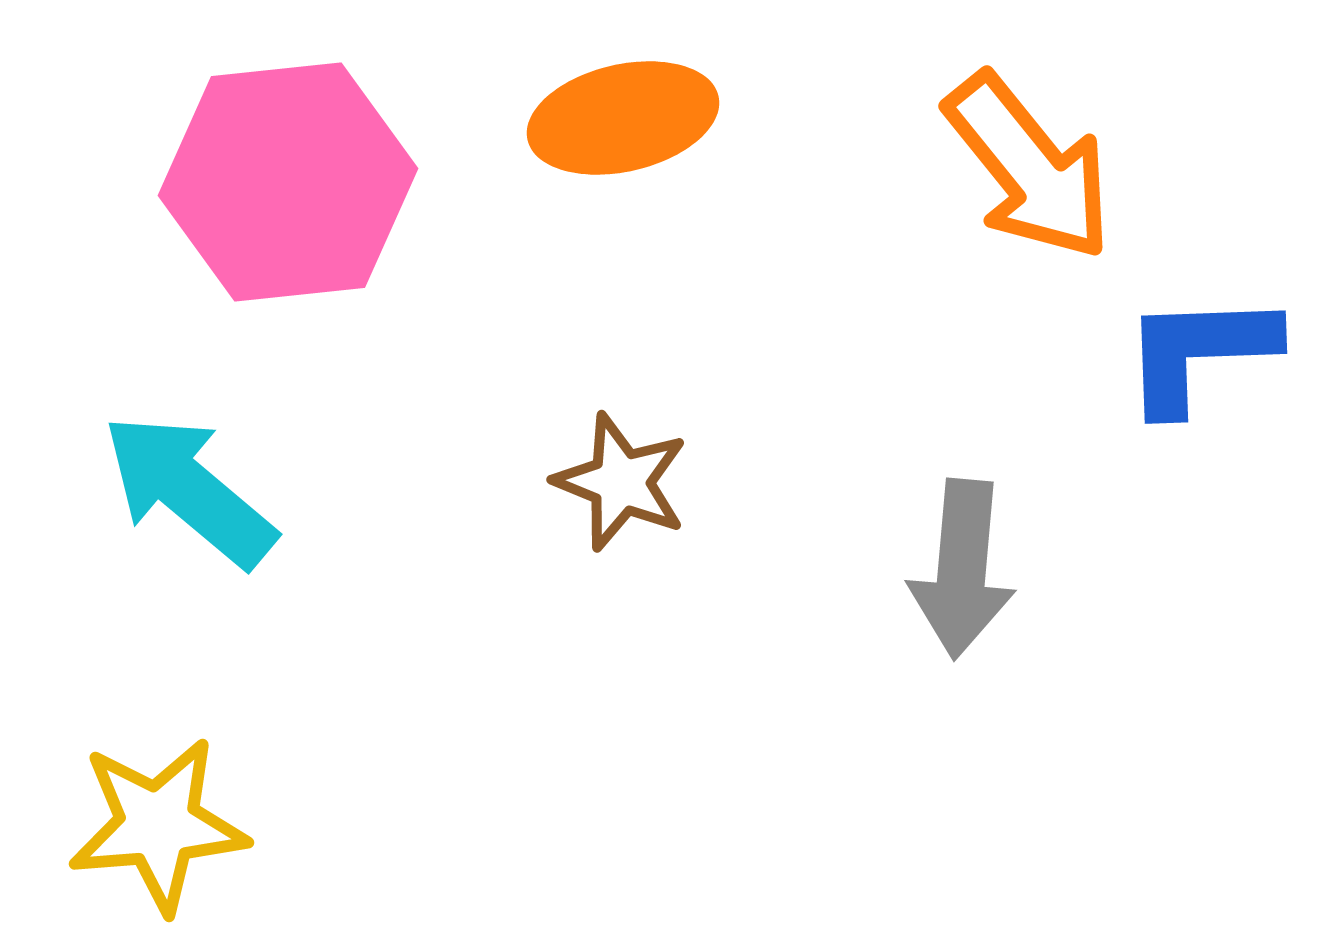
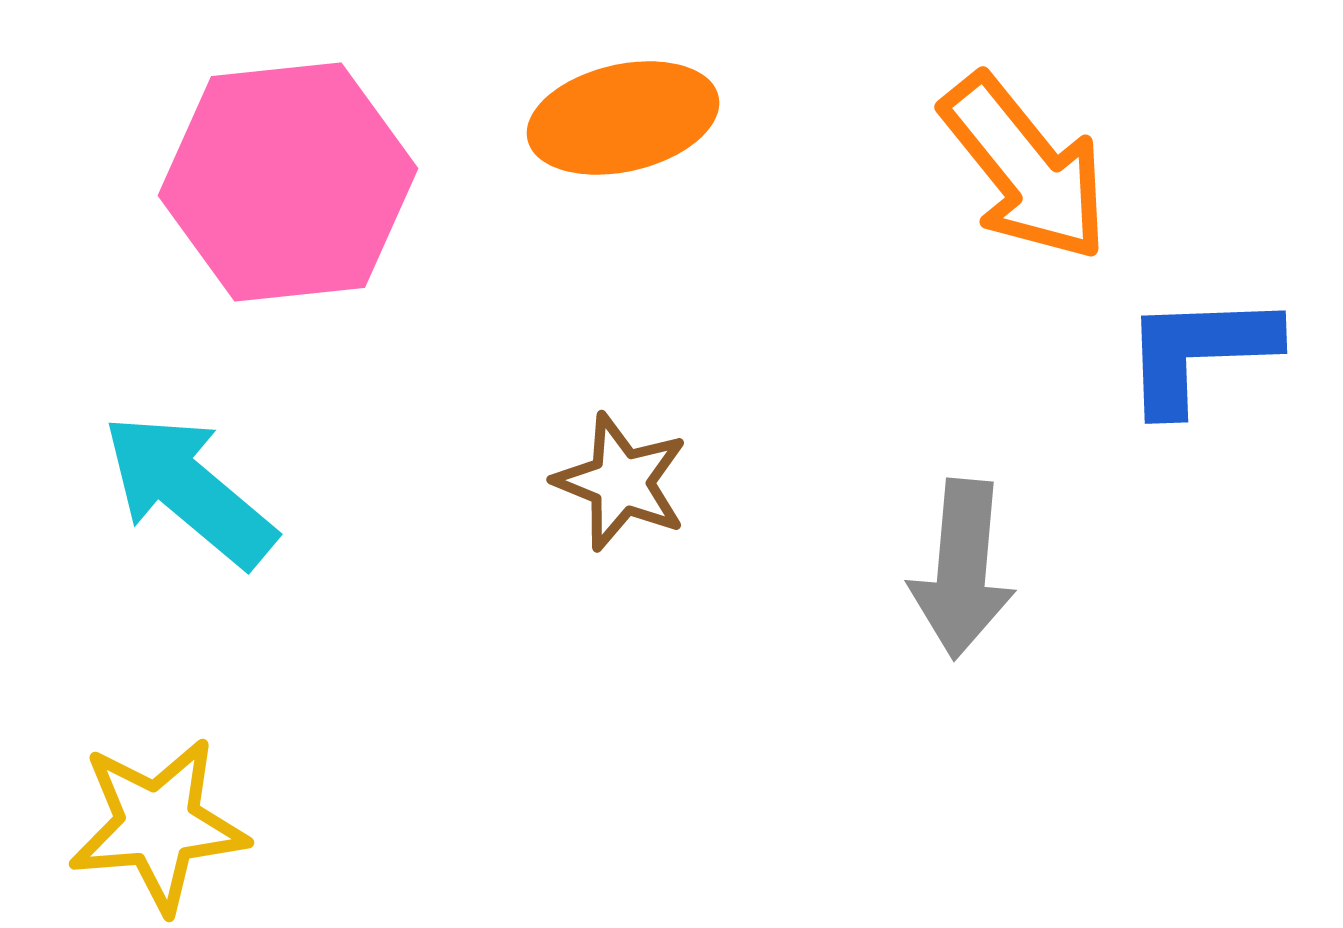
orange arrow: moved 4 px left, 1 px down
